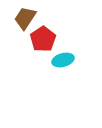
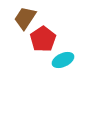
cyan ellipse: rotated 10 degrees counterclockwise
